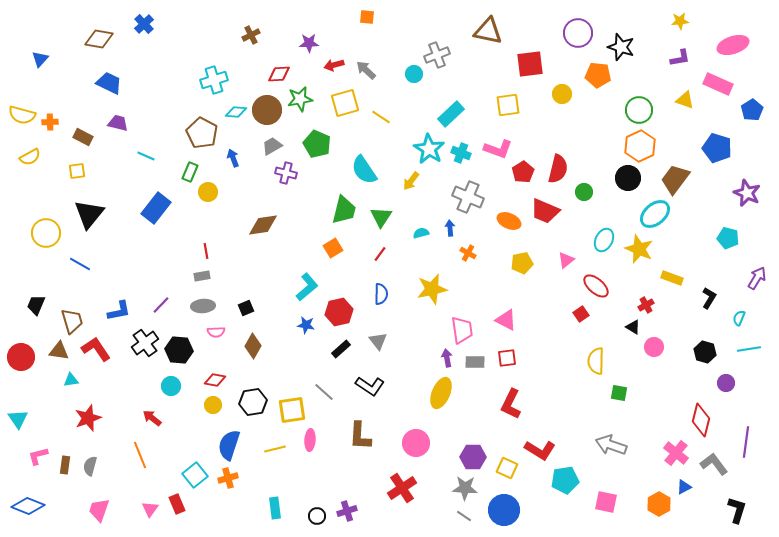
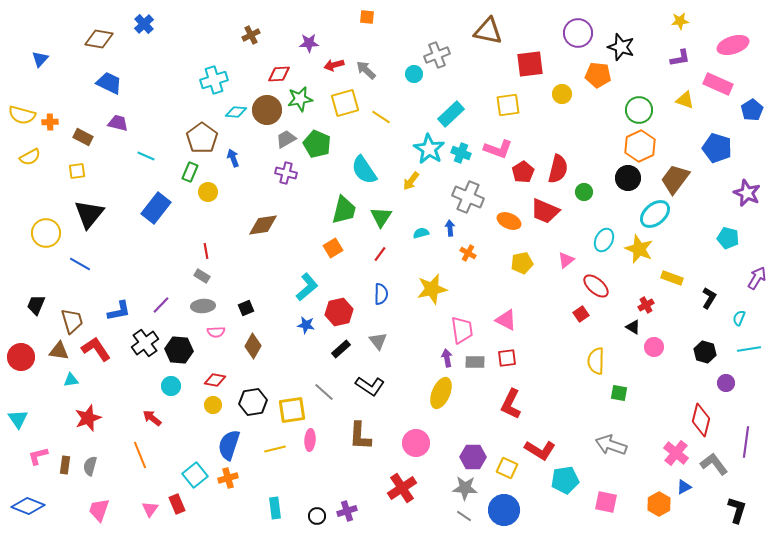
brown pentagon at (202, 133): moved 5 px down; rotated 8 degrees clockwise
gray trapezoid at (272, 146): moved 14 px right, 7 px up
gray rectangle at (202, 276): rotated 42 degrees clockwise
